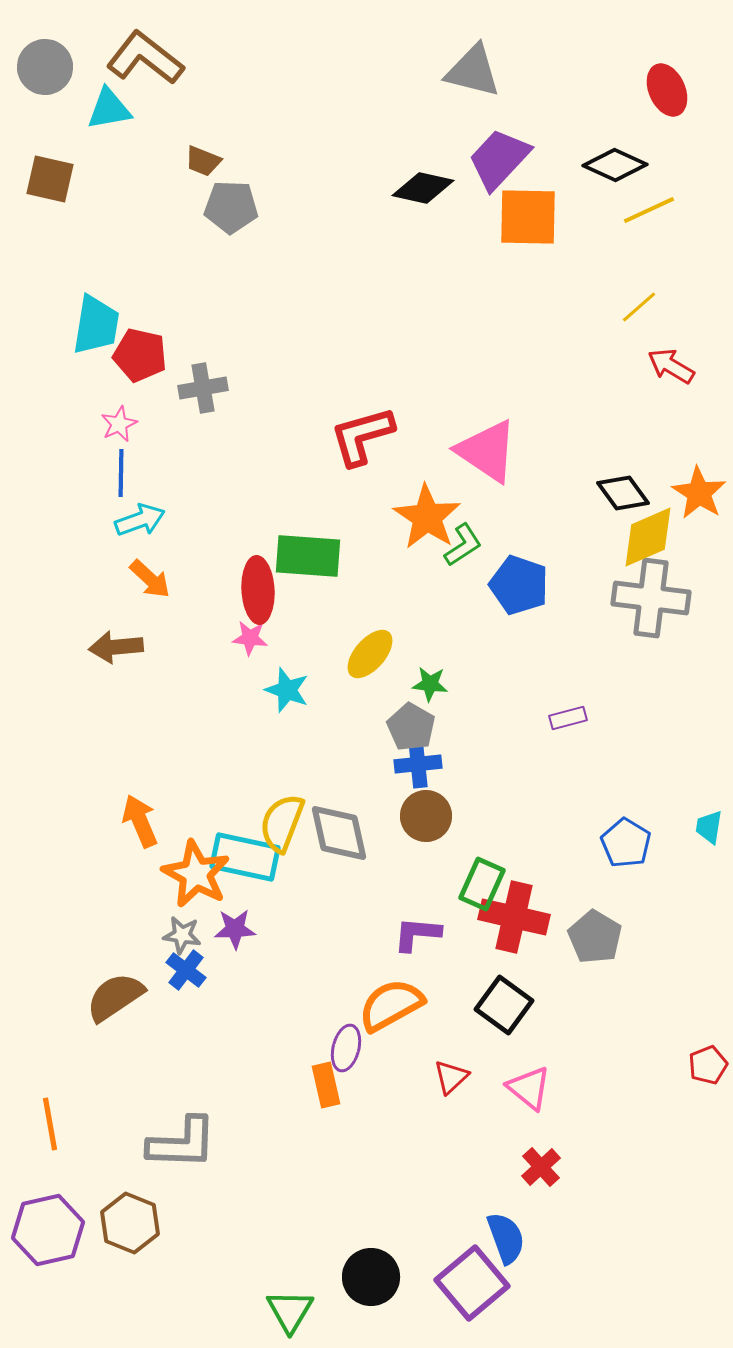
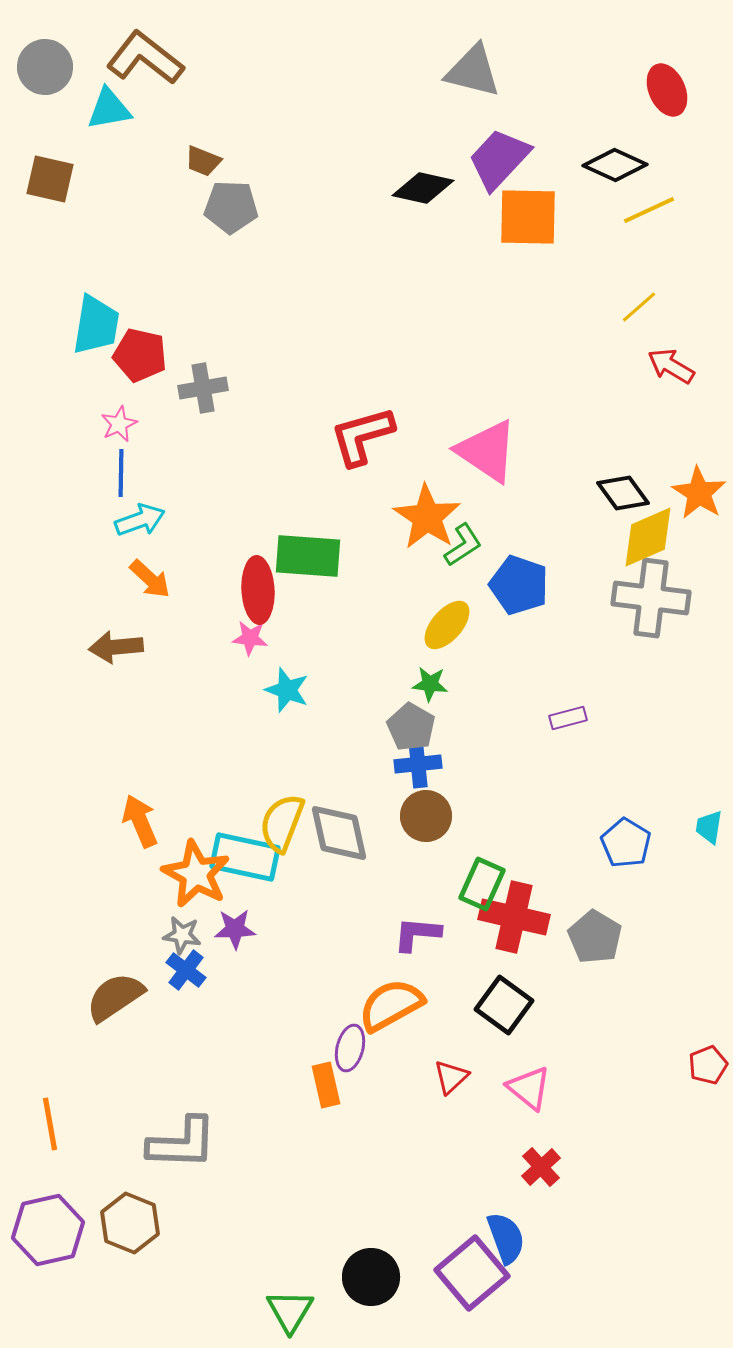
yellow ellipse at (370, 654): moved 77 px right, 29 px up
purple ellipse at (346, 1048): moved 4 px right
purple square at (472, 1283): moved 10 px up
